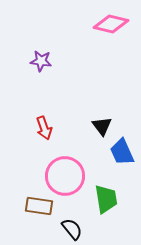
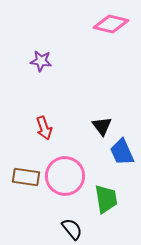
brown rectangle: moved 13 px left, 29 px up
